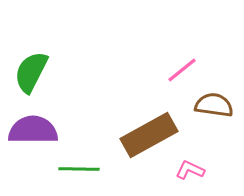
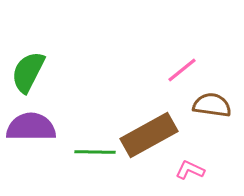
green semicircle: moved 3 px left
brown semicircle: moved 2 px left
purple semicircle: moved 2 px left, 3 px up
green line: moved 16 px right, 17 px up
